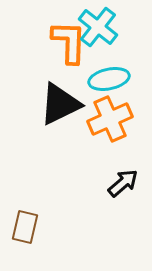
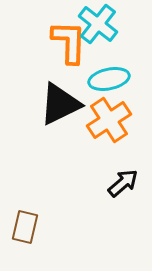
cyan cross: moved 3 px up
orange cross: moved 1 px left, 1 px down; rotated 9 degrees counterclockwise
